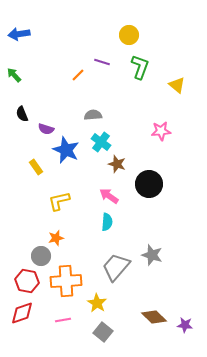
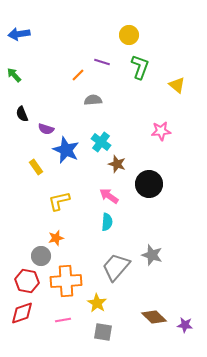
gray semicircle: moved 15 px up
gray square: rotated 30 degrees counterclockwise
